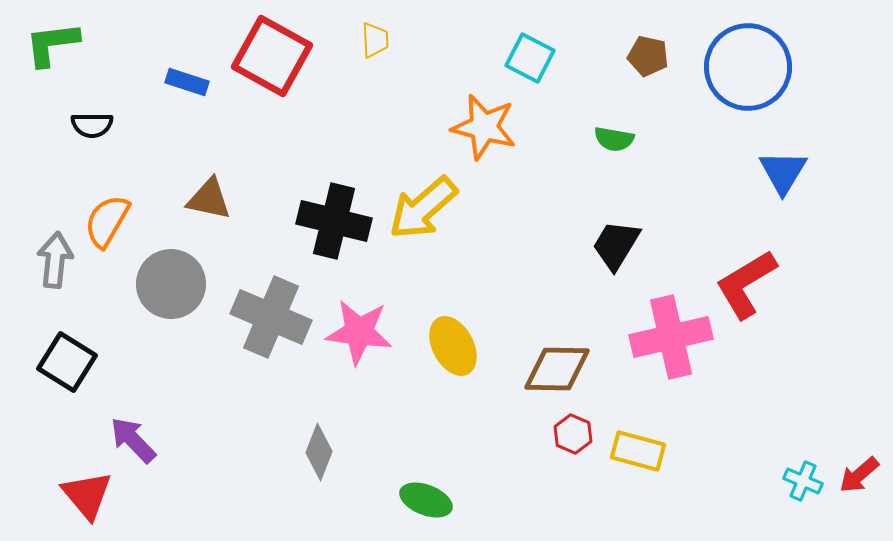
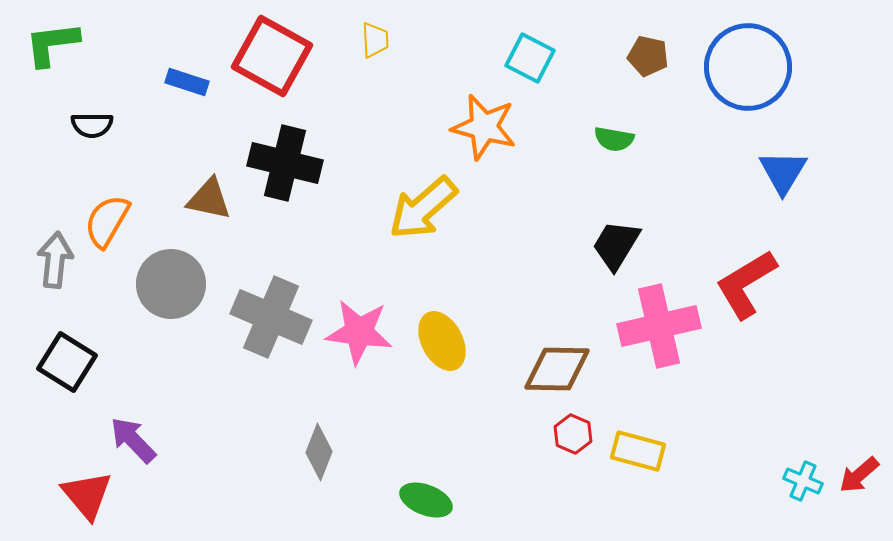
black cross: moved 49 px left, 58 px up
pink cross: moved 12 px left, 11 px up
yellow ellipse: moved 11 px left, 5 px up
